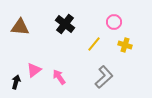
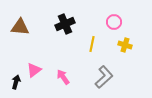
black cross: rotated 30 degrees clockwise
yellow line: moved 2 px left; rotated 28 degrees counterclockwise
pink arrow: moved 4 px right
